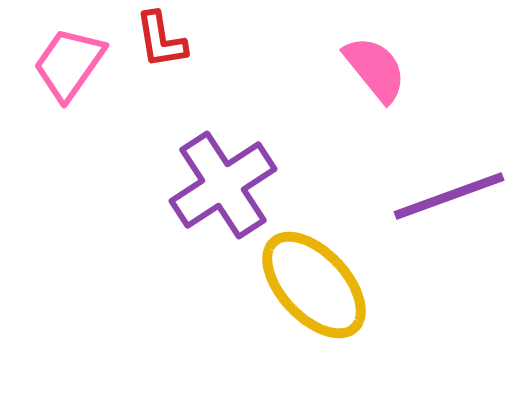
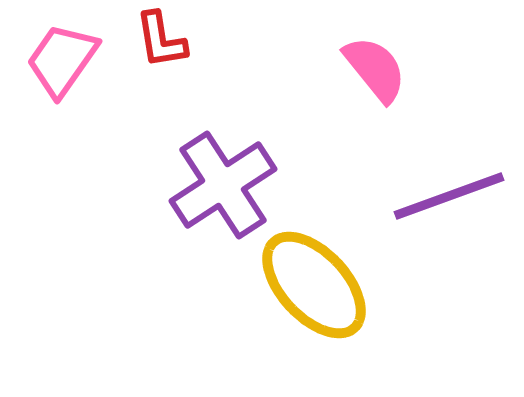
pink trapezoid: moved 7 px left, 4 px up
